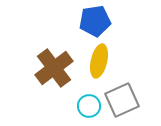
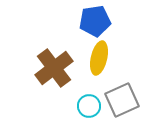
yellow ellipse: moved 3 px up
